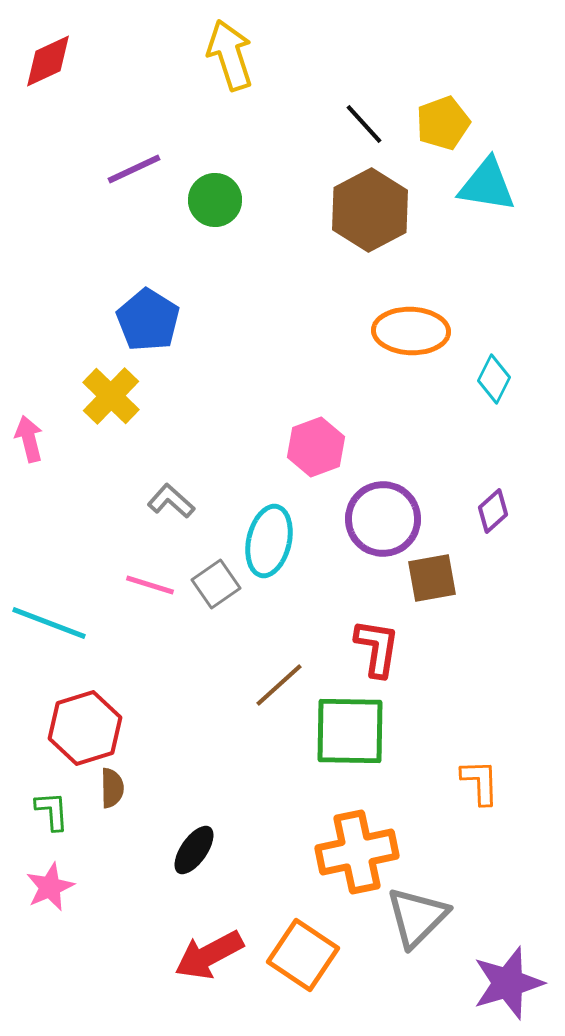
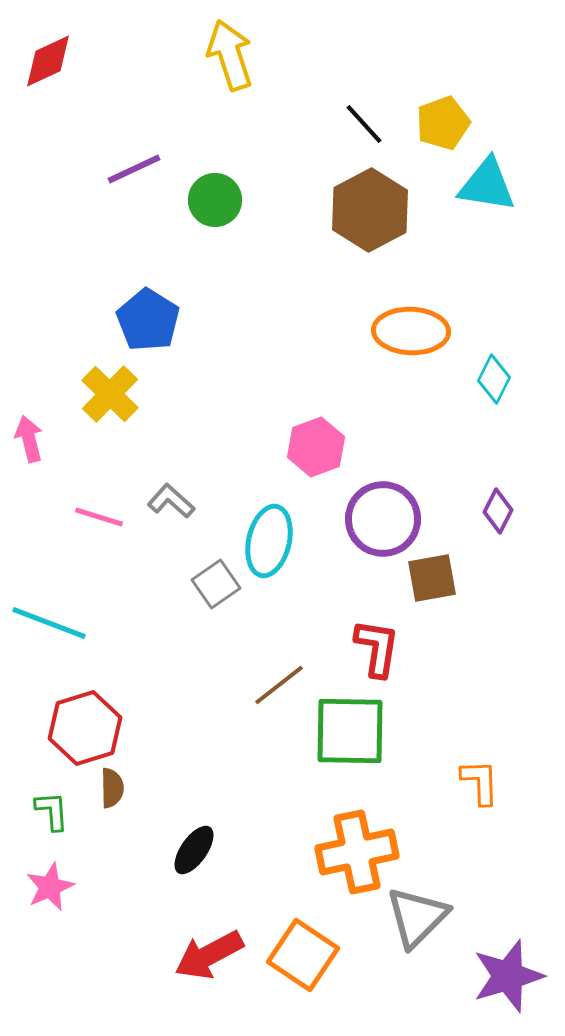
yellow cross: moved 1 px left, 2 px up
purple diamond: moved 5 px right; rotated 21 degrees counterclockwise
pink line: moved 51 px left, 68 px up
brown line: rotated 4 degrees clockwise
purple star: moved 7 px up
